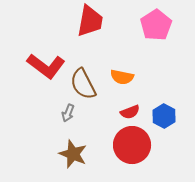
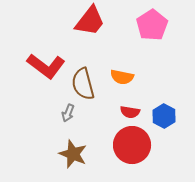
red trapezoid: rotated 28 degrees clockwise
pink pentagon: moved 4 px left
brown semicircle: rotated 12 degrees clockwise
red semicircle: rotated 30 degrees clockwise
